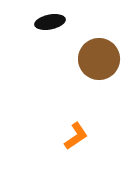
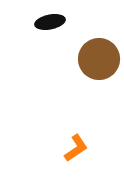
orange L-shape: moved 12 px down
